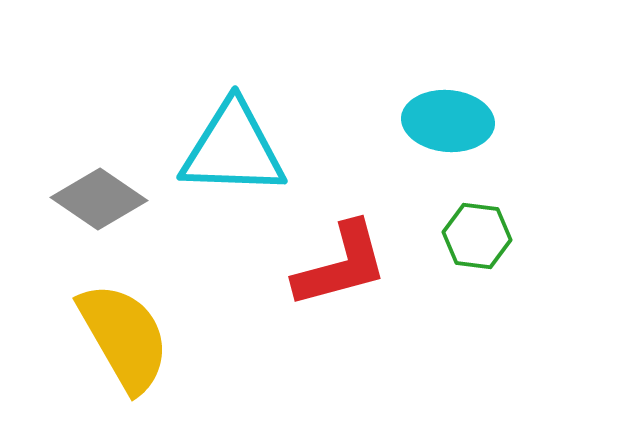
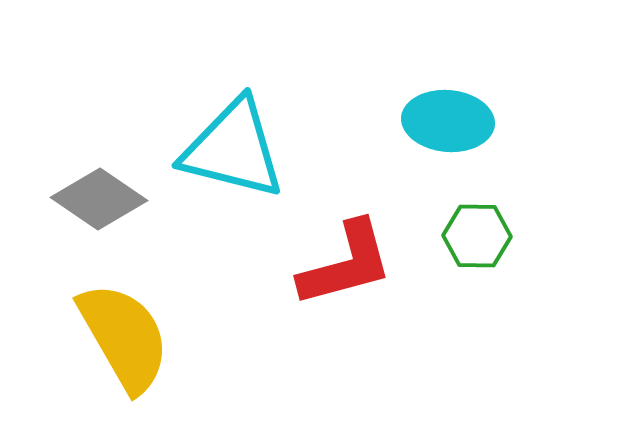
cyan triangle: rotated 12 degrees clockwise
green hexagon: rotated 6 degrees counterclockwise
red L-shape: moved 5 px right, 1 px up
